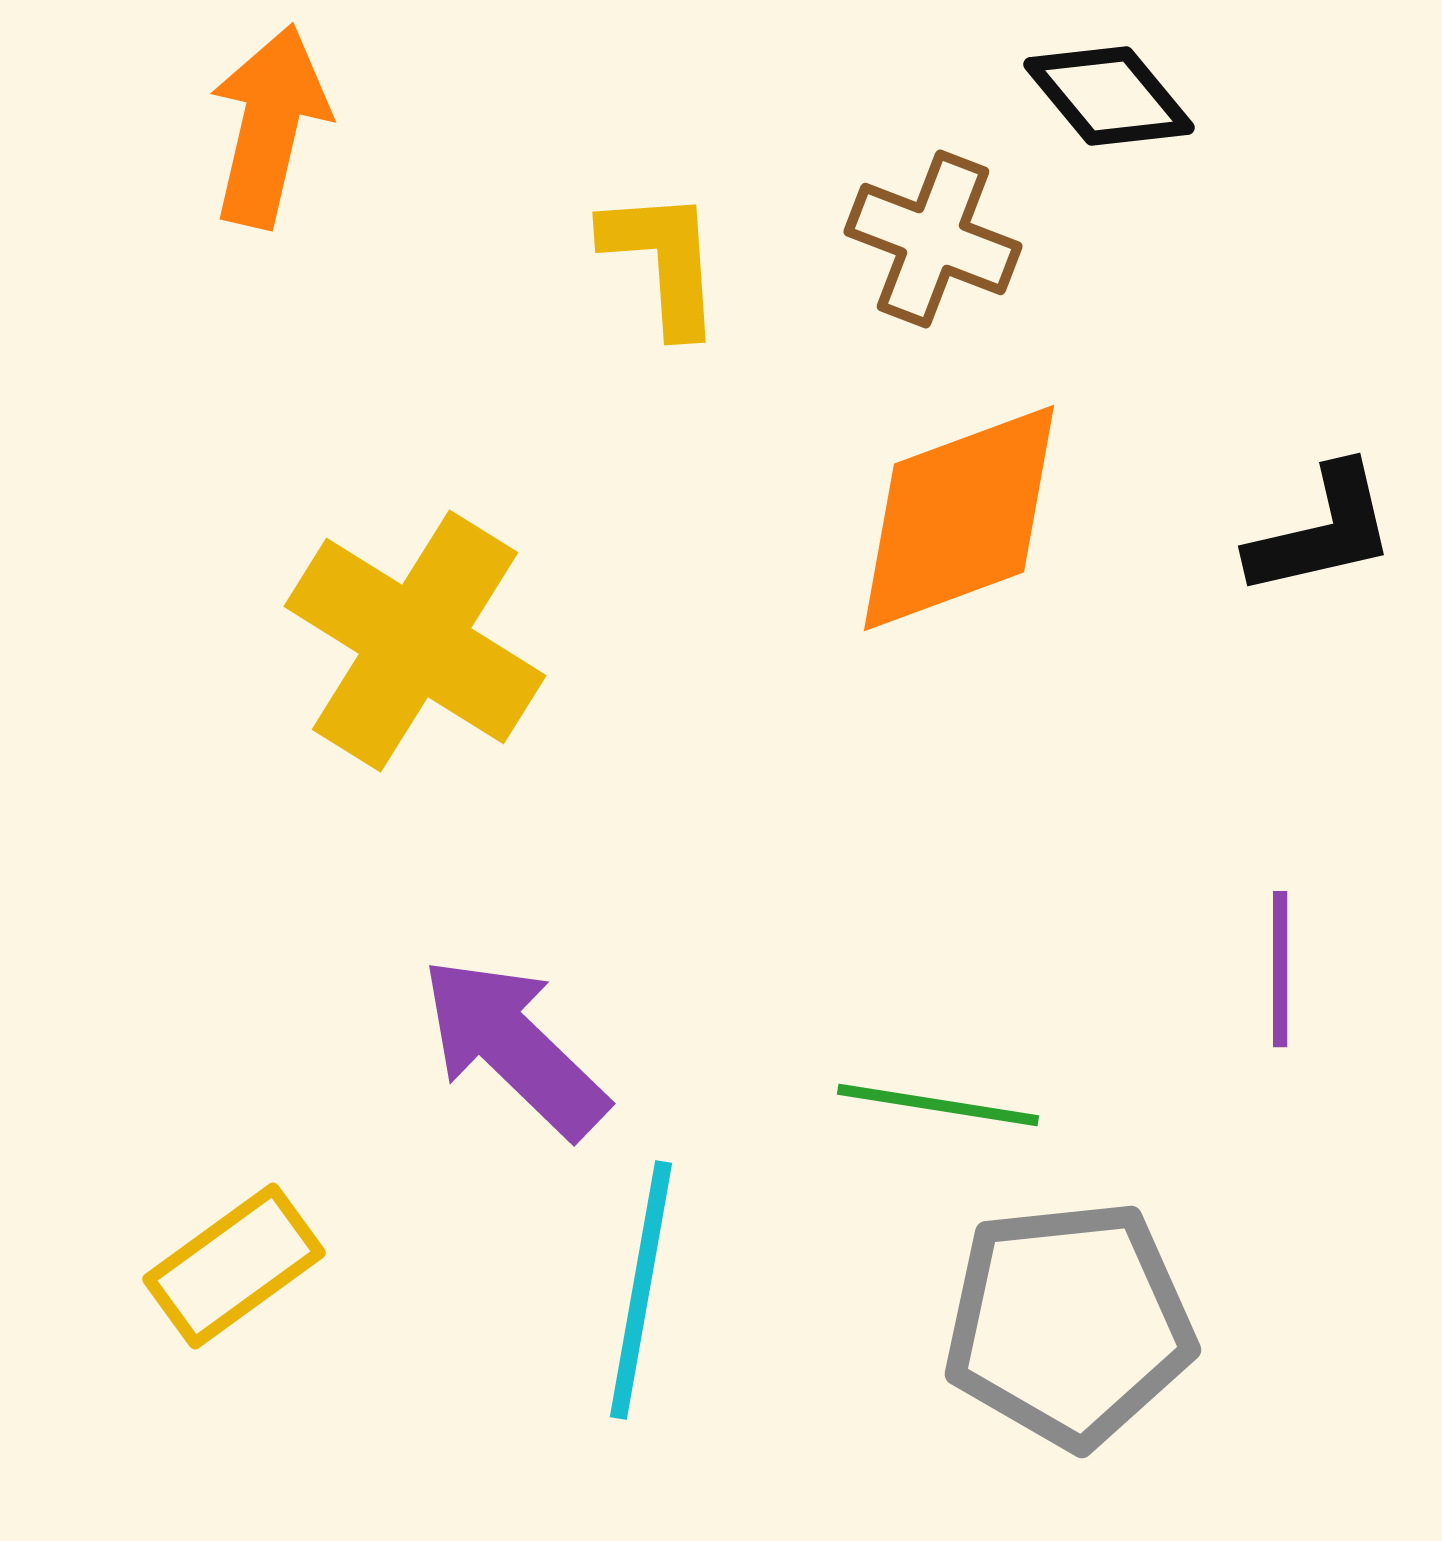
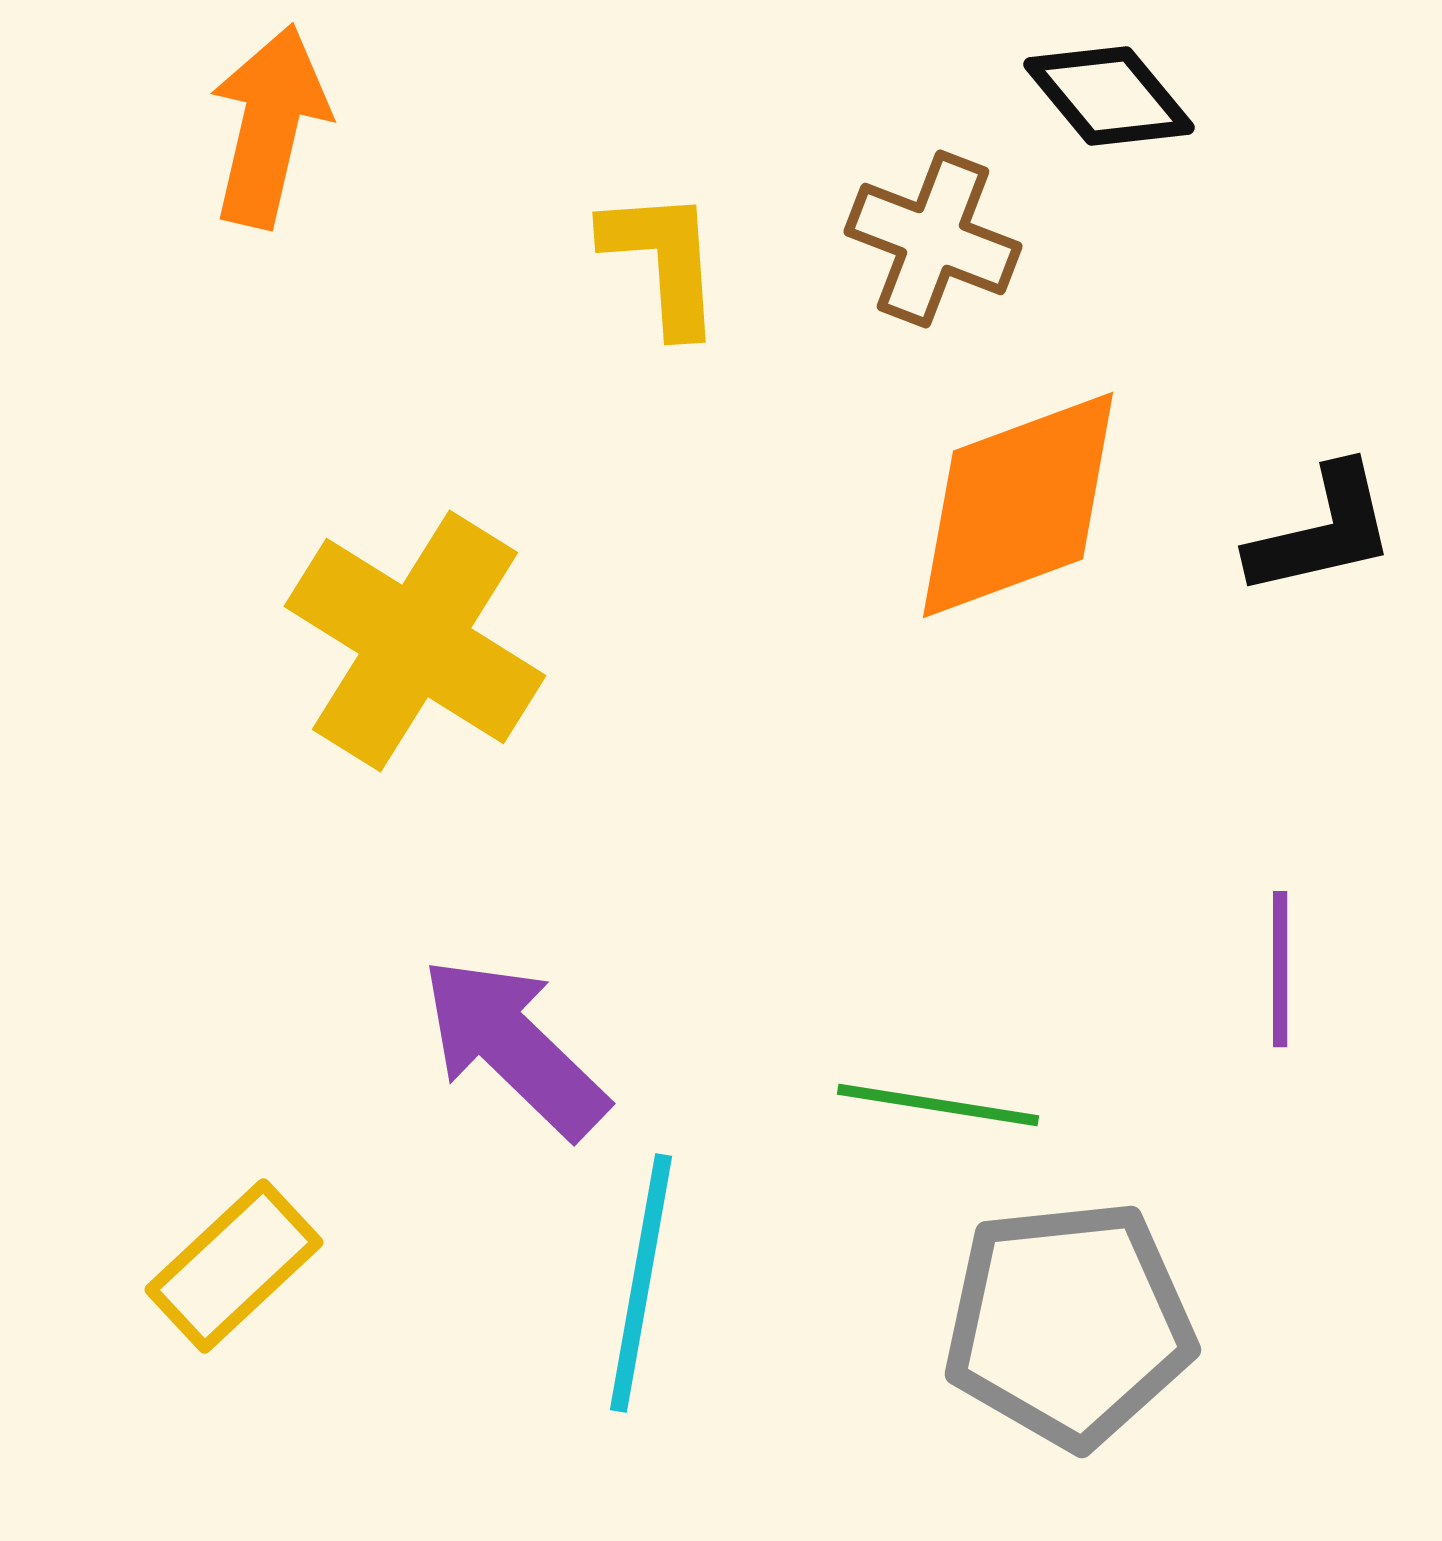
orange diamond: moved 59 px right, 13 px up
yellow rectangle: rotated 7 degrees counterclockwise
cyan line: moved 7 px up
